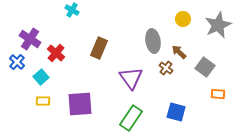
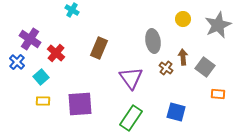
brown arrow: moved 4 px right, 5 px down; rotated 42 degrees clockwise
